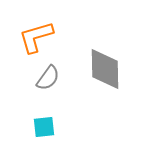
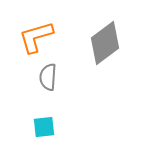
gray diamond: moved 26 px up; rotated 54 degrees clockwise
gray semicircle: moved 1 px up; rotated 148 degrees clockwise
